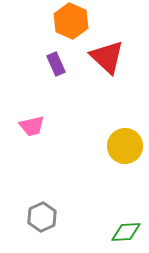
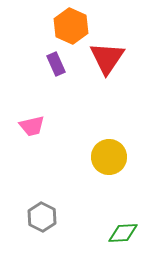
orange hexagon: moved 5 px down
red triangle: moved 1 px down; rotated 21 degrees clockwise
yellow circle: moved 16 px left, 11 px down
gray hexagon: rotated 8 degrees counterclockwise
green diamond: moved 3 px left, 1 px down
